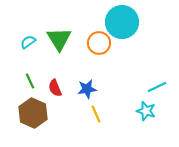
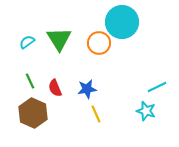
cyan semicircle: moved 1 px left
